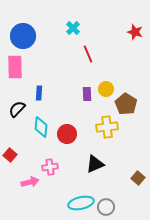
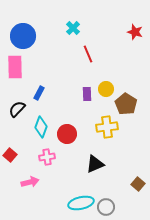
blue rectangle: rotated 24 degrees clockwise
cyan diamond: rotated 15 degrees clockwise
pink cross: moved 3 px left, 10 px up
brown square: moved 6 px down
